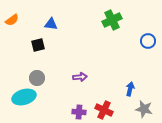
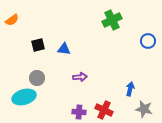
blue triangle: moved 13 px right, 25 px down
